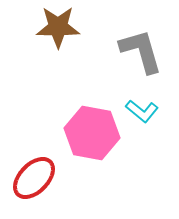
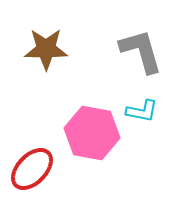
brown star: moved 12 px left, 22 px down
cyan L-shape: rotated 28 degrees counterclockwise
red ellipse: moved 2 px left, 9 px up
